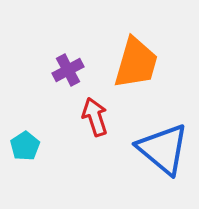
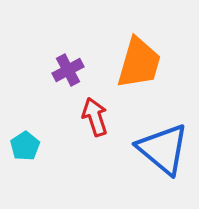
orange trapezoid: moved 3 px right
